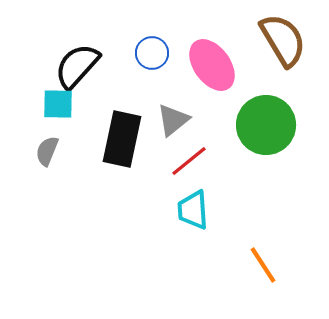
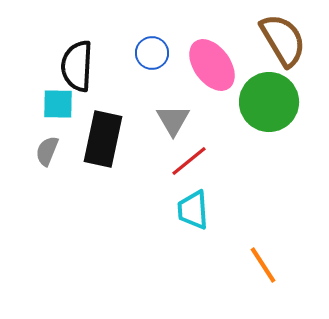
black semicircle: rotated 39 degrees counterclockwise
gray triangle: rotated 21 degrees counterclockwise
green circle: moved 3 px right, 23 px up
black rectangle: moved 19 px left
